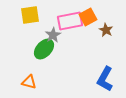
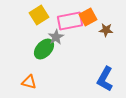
yellow square: moved 9 px right; rotated 24 degrees counterclockwise
brown star: rotated 24 degrees counterclockwise
gray star: moved 3 px right, 2 px down
